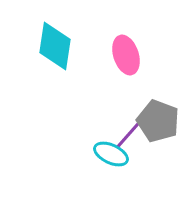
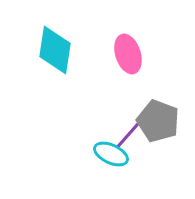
cyan diamond: moved 4 px down
pink ellipse: moved 2 px right, 1 px up
